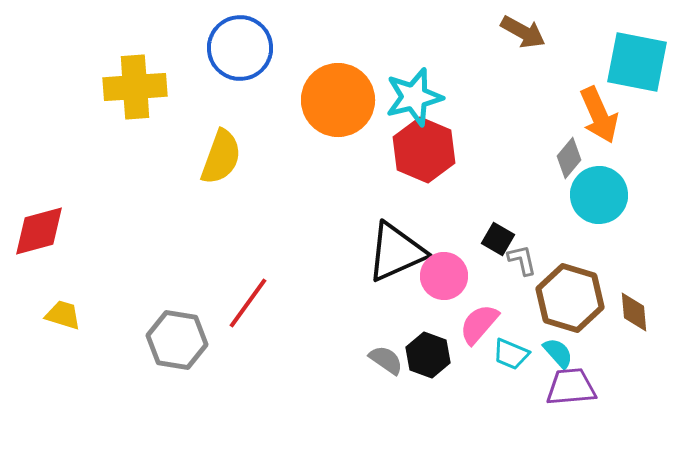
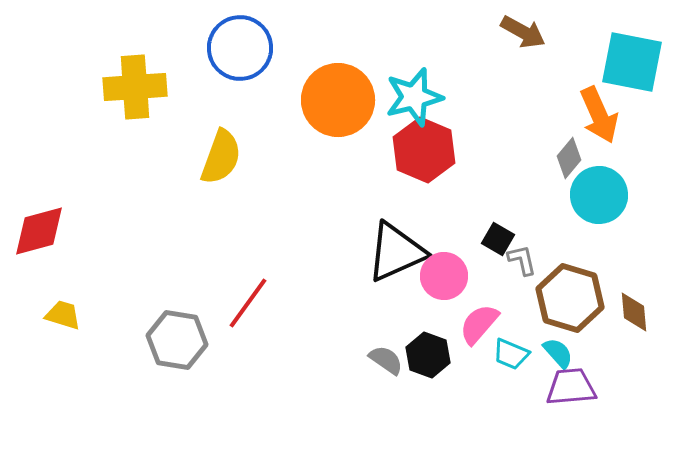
cyan square: moved 5 px left
